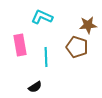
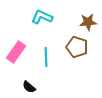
brown star: moved 3 px up
pink rectangle: moved 4 px left, 7 px down; rotated 45 degrees clockwise
black semicircle: moved 6 px left; rotated 72 degrees clockwise
